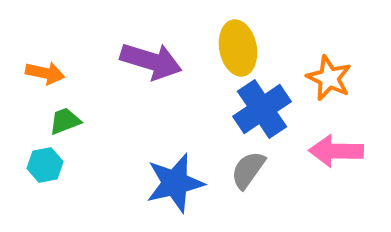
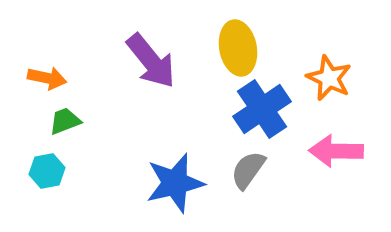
purple arrow: rotated 34 degrees clockwise
orange arrow: moved 2 px right, 5 px down
cyan hexagon: moved 2 px right, 6 px down
